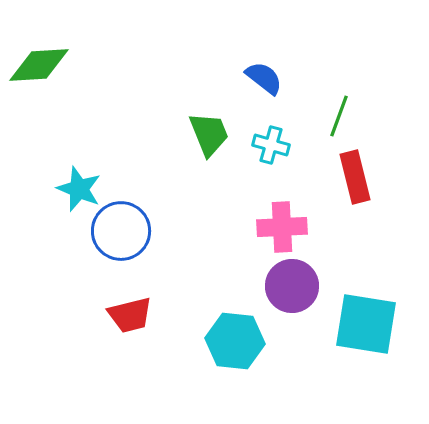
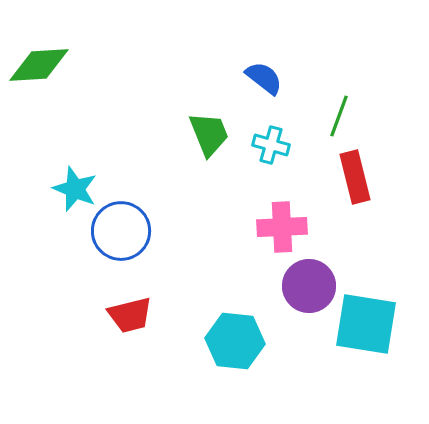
cyan star: moved 4 px left
purple circle: moved 17 px right
